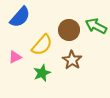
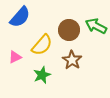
green star: moved 2 px down
